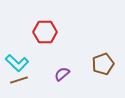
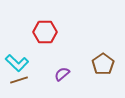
brown pentagon: rotated 15 degrees counterclockwise
